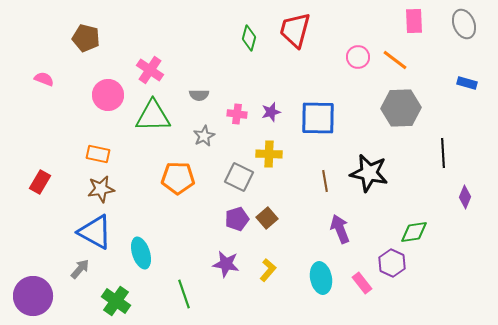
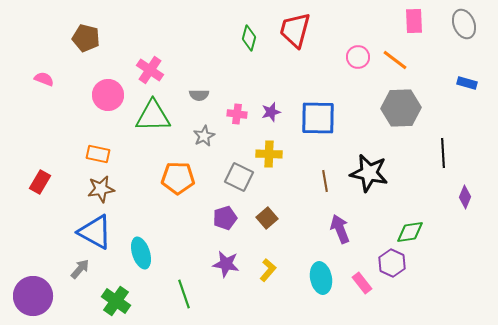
purple pentagon at (237, 219): moved 12 px left, 1 px up
green diamond at (414, 232): moved 4 px left
